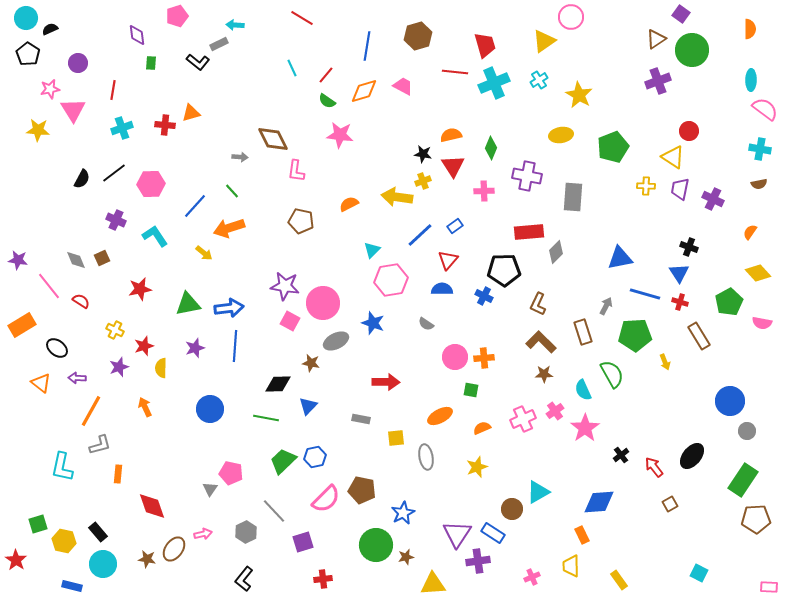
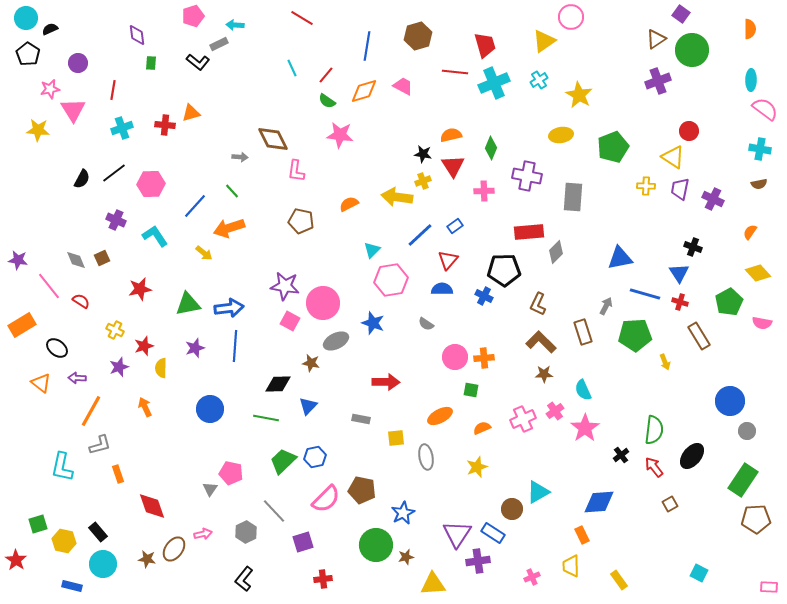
pink pentagon at (177, 16): moved 16 px right
black cross at (689, 247): moved 4 px right
green semicircle at (612, 374): moved 42 px right, 56 px down; rotated 36 degrees clockwise
orange rectangle at (118, 474): rotated 24 degrees counterclockwise
